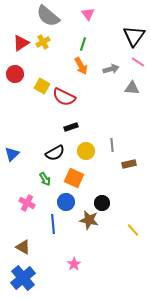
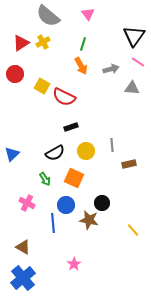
blue circle: moved 3 px down
blue line: moved 1 px up
